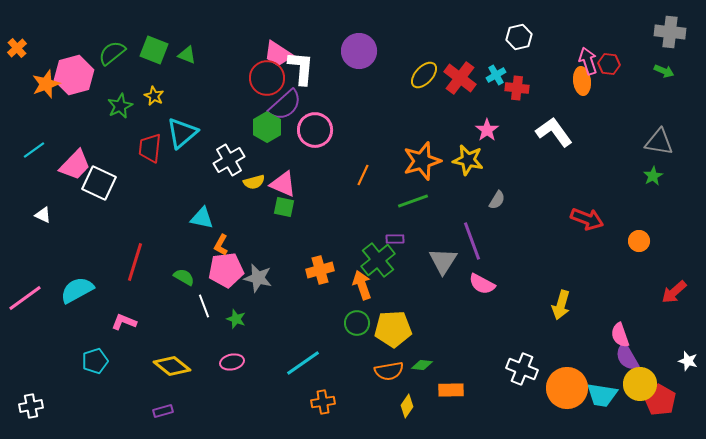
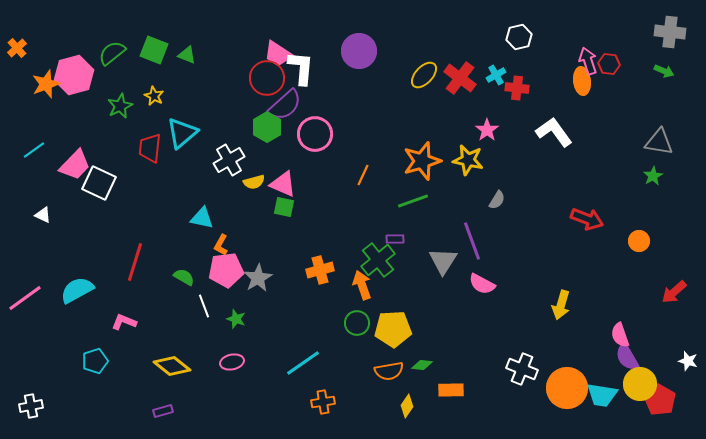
pink circle at (315, 130): moved 4 px down
gray star at (258, 278): rotated 28 degrees clockwise
